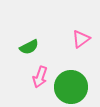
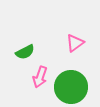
pink triangle: moved 6 px left, 4 px down
green semicircle: moved 4 px left, 5 px down
